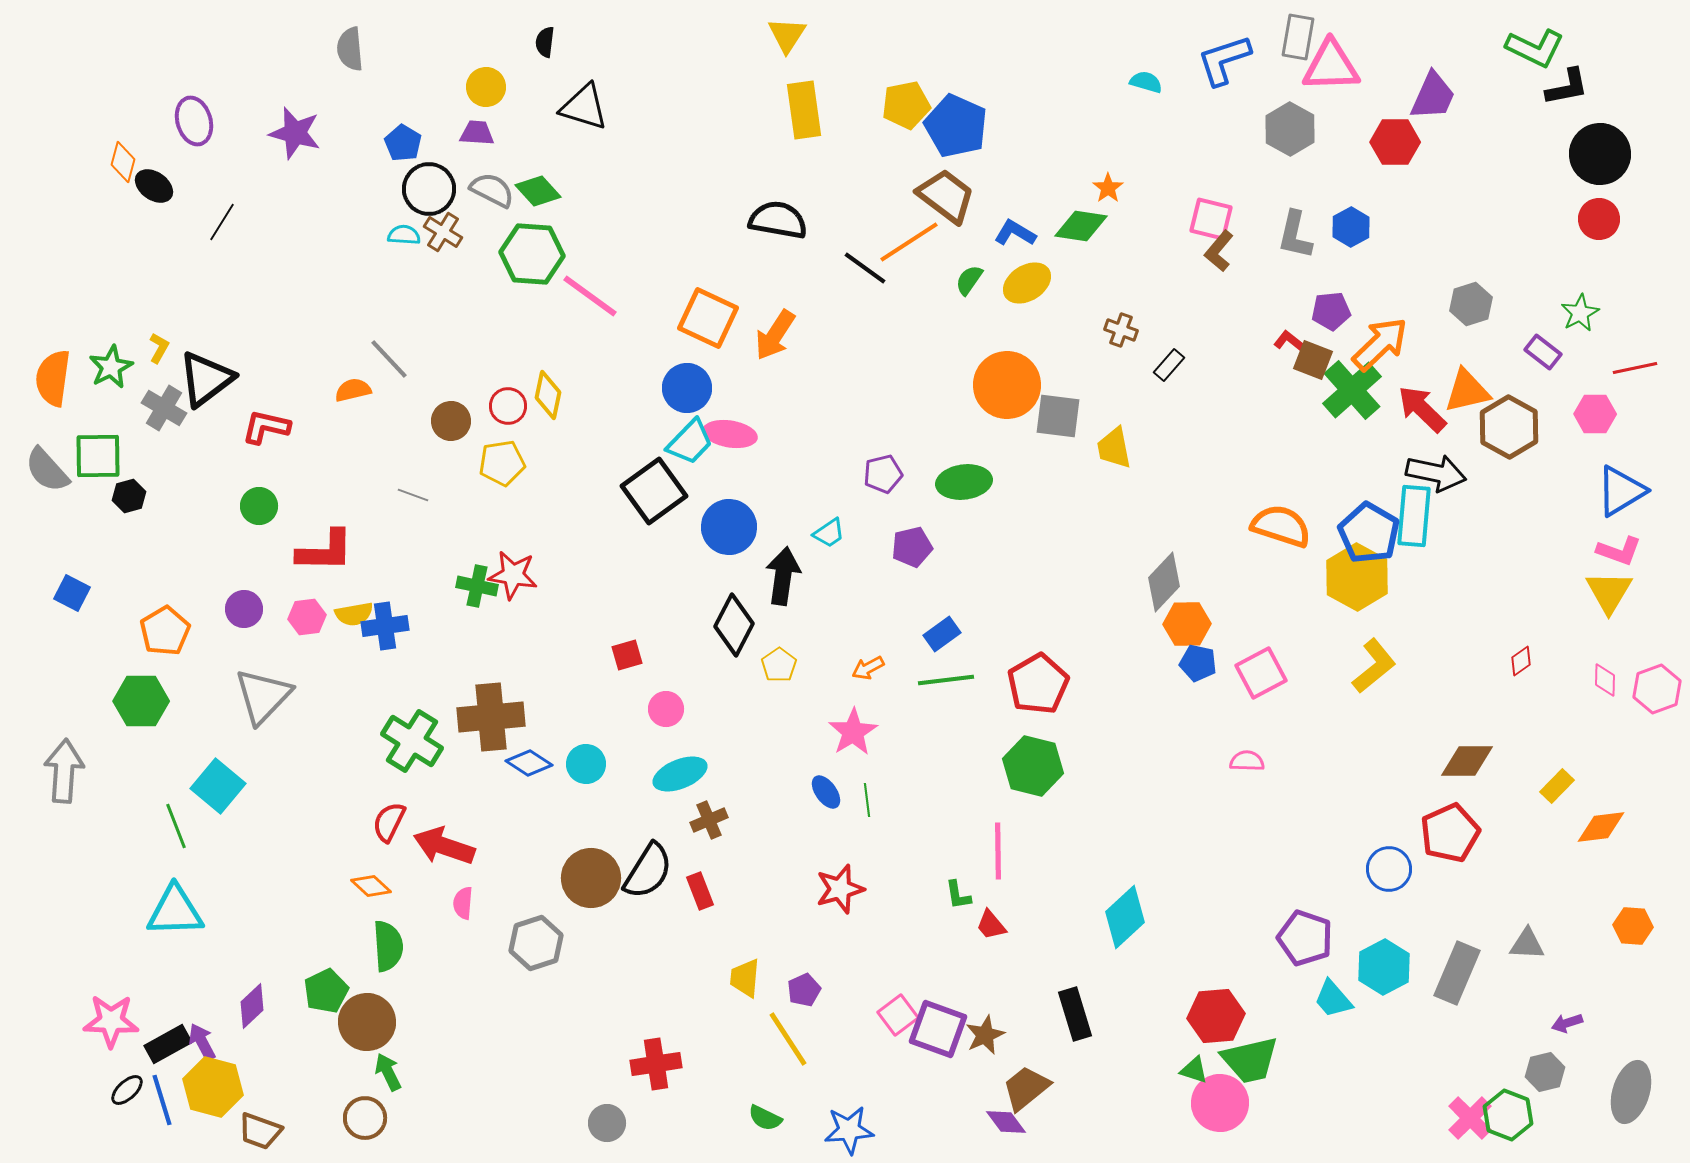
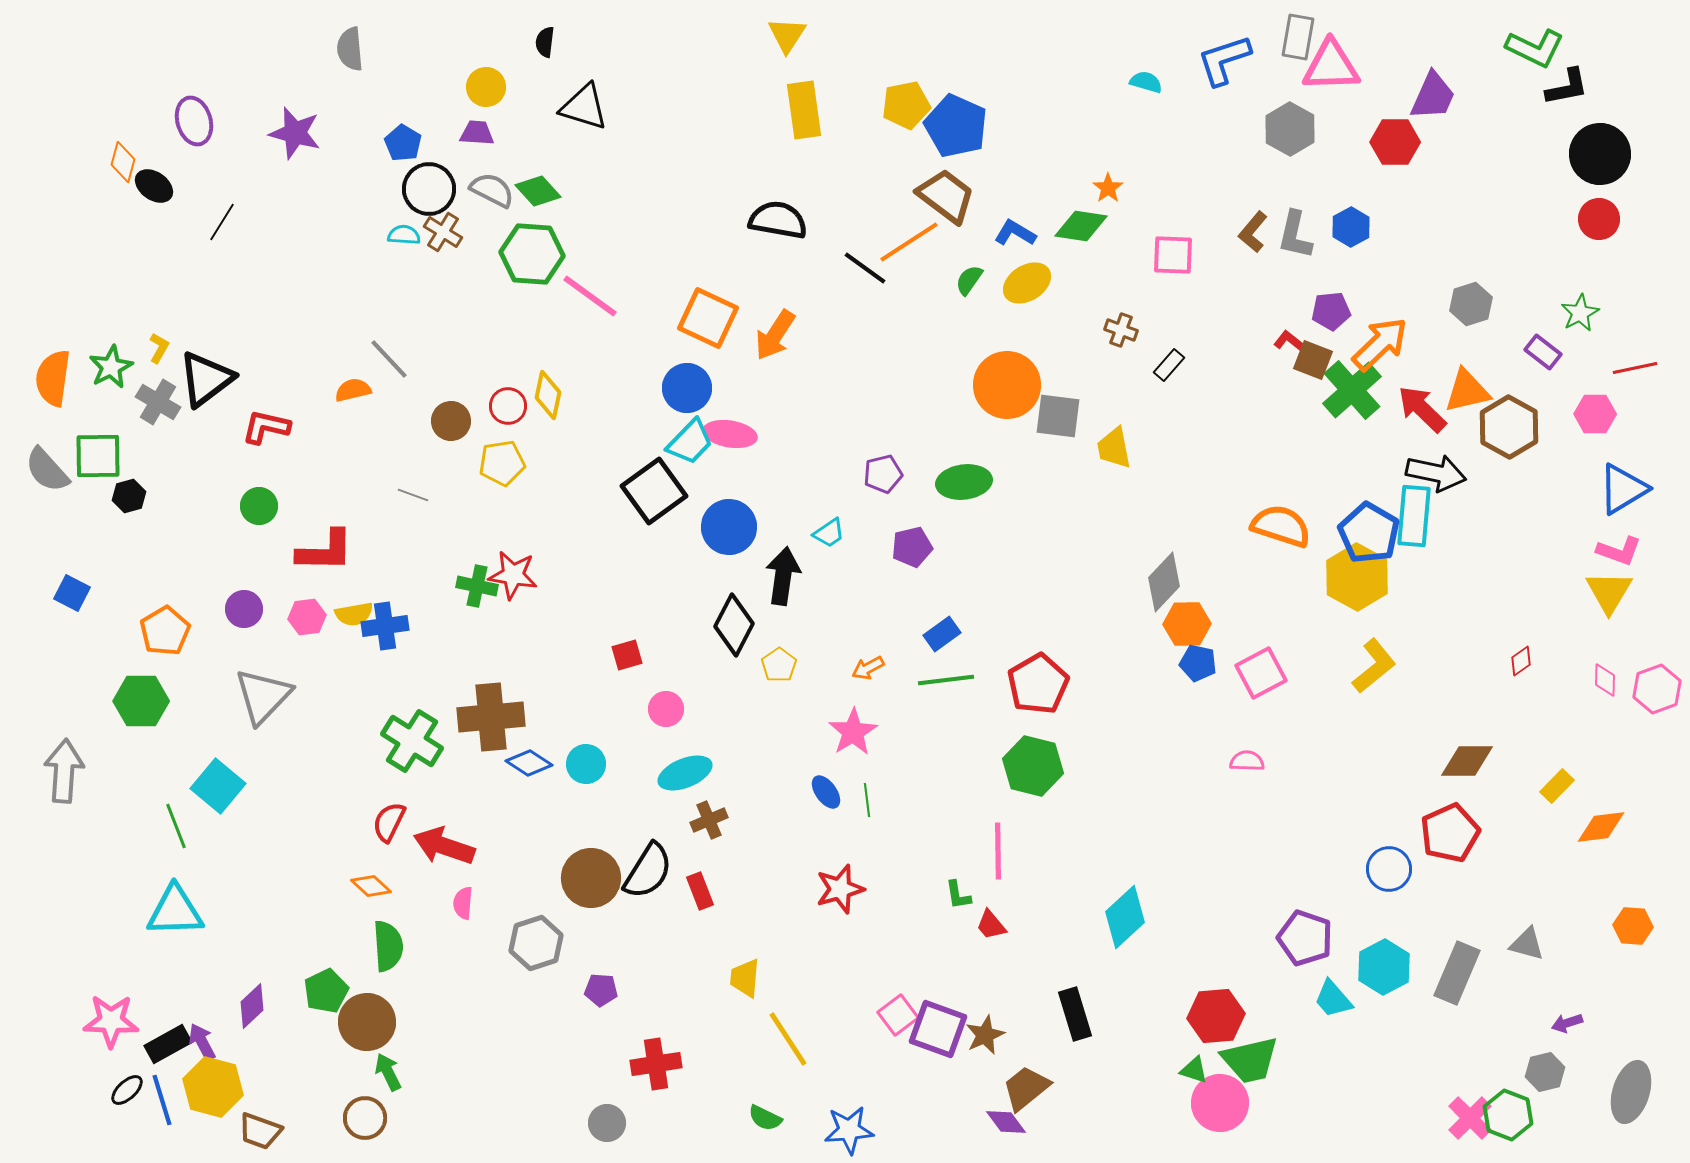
pink square at (1211, 219): moved 38 px left, 36 px down; rotated 12 degrees counterclockwise
brown L-shape at (1219, 251): moved 34 px right, 19 px up
gray cross at (164, 408): moved 6 px left, 6 px up
blue triangle at (1621, 491): moved 2 px right, 2 px up
cyan ellipse at (680, 774): moved 5 px right, 1 px up
gray triangle at (1527, 944): rotated 12 degrees clockwise
purple pentagon at (804, 990): moved 203 px left; rotated 28 degrees clockwise
